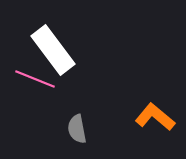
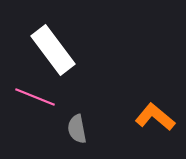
pink line: moved 18 px down
